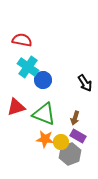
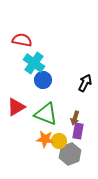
cyan cross: moved 6 px right, 4 px up
black arrow: rotated 120 degrees counterclockwise
red triangle: rotated 12 degrees counterclockwise
green triangle: moved 2 px right
purple rectangle: moved 5 px up; rotated 70 degrees clockwise
yellow circle: moved 2 px left, 1 px up
